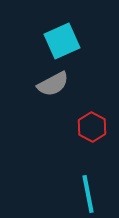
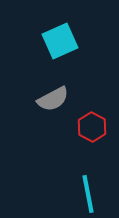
cyan square: moved 2 px left
gray semicircle: moved 15 px down
